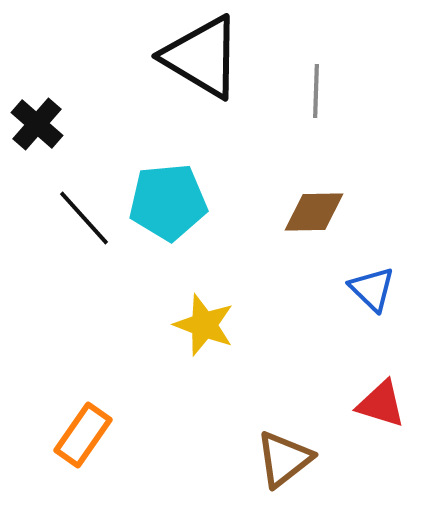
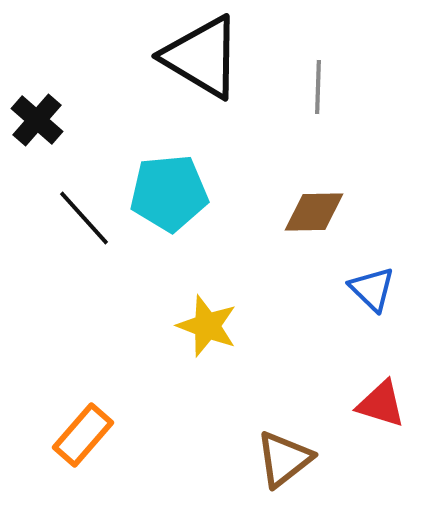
gray line: moved 2 px right, 4 px up
black cross: moved 4 px up
cyan pentagon: moved 1 px right, 9 px up
yellow star: moved 3 px right, 1 px down
orange rectangle: rotated 6 degrees clockwise
